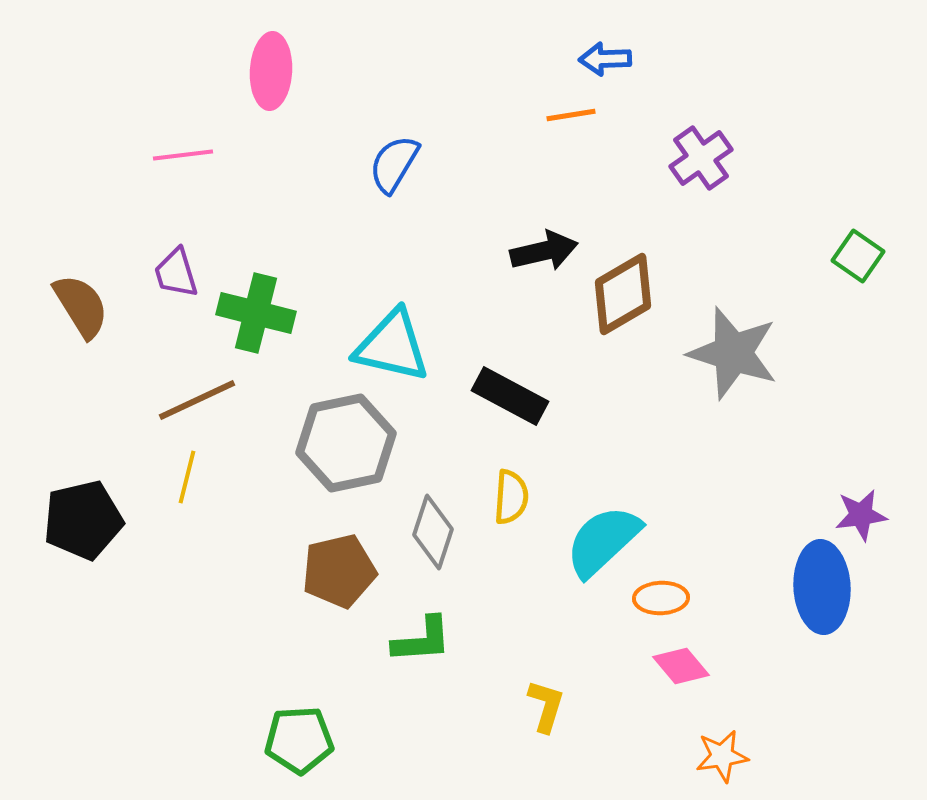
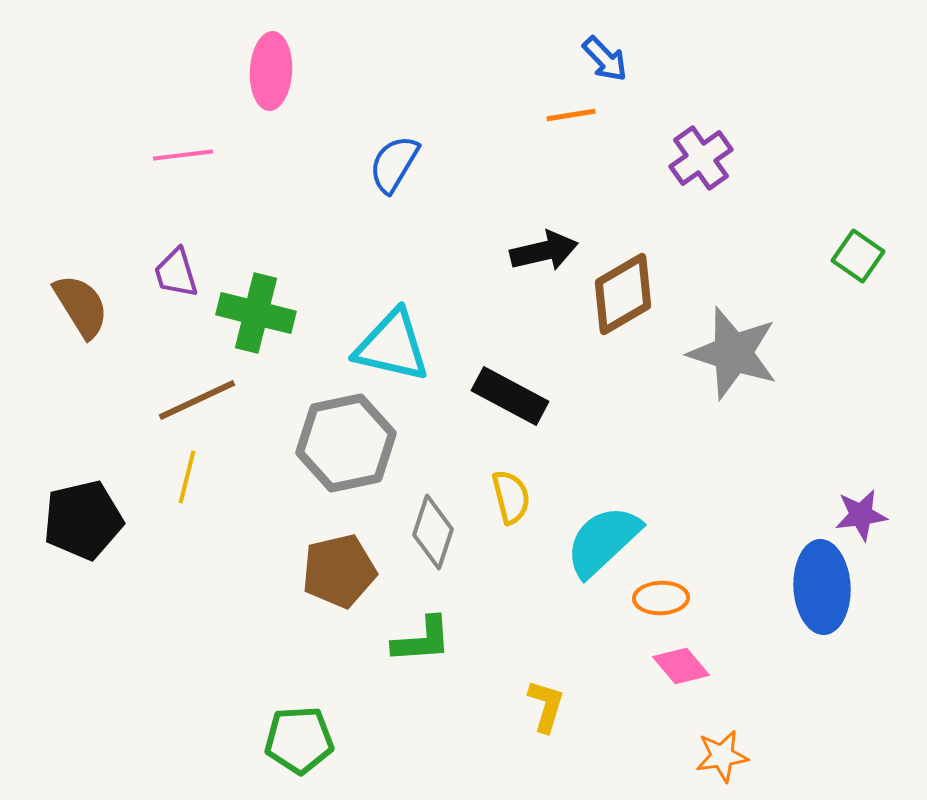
blue arrow: rotated 132 degrees counterclockwise
yellow semicircle: rotated 18 degrees counterclockwise
